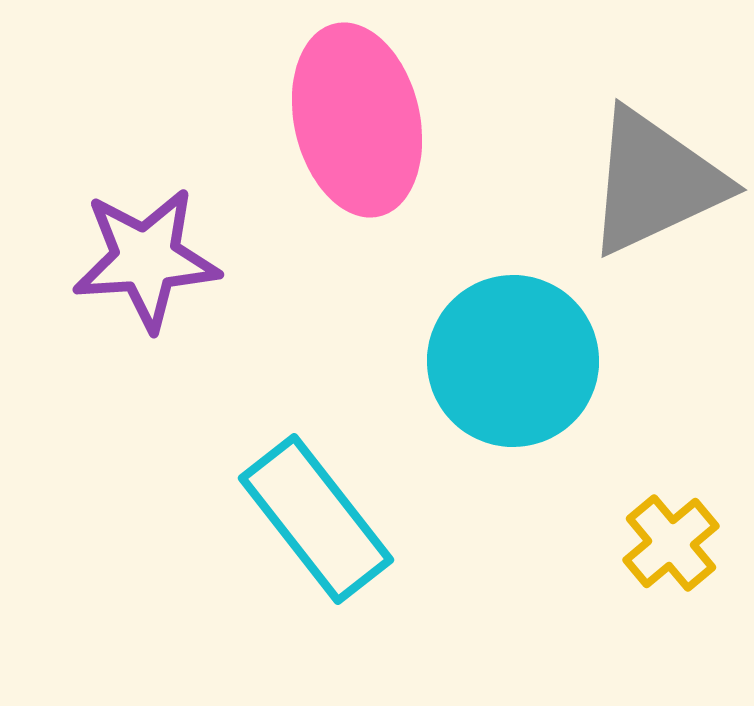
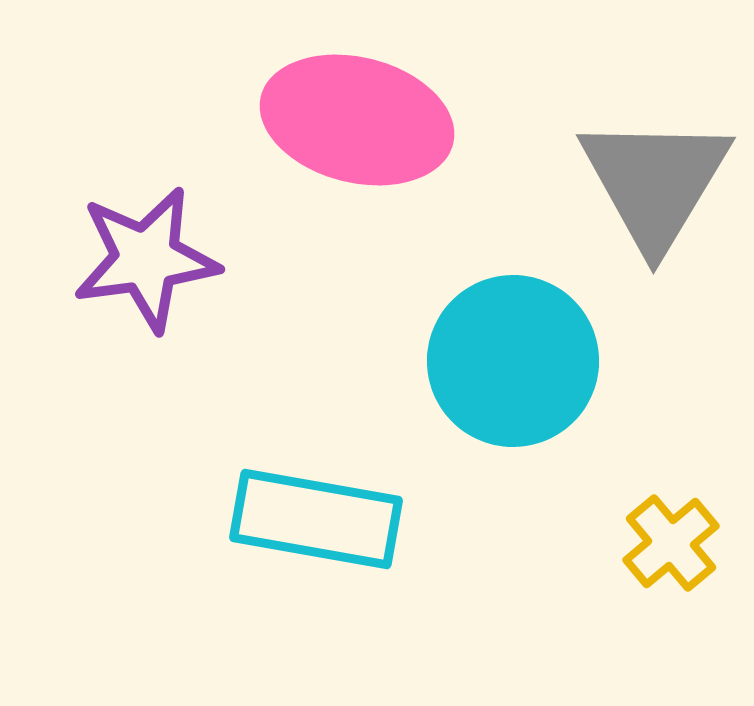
pink ellipse: rotated 63 degrees counterclockwise
gray triangle: rotated 34 degrees counterclockwise
purple star: rotated 4 degrees counterclockwise
cyan rectangle: rotated 42 degrees counterclockwise
